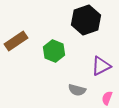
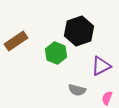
black hexagon: moved 7 px left, 11 px down
green hexagon: moved 2 px right, 2 px down
